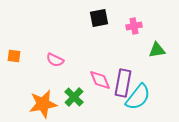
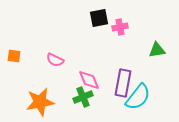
pink cross: moved 14 px left, 1 px down
pink diamond: moved 11 px left
green cross: moved 9 px right; rotated 24 degrees clockwise
orange star: moved 3 px left, 2 px up
